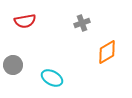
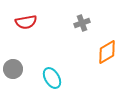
red semicircle: moved 1 px right, 1 px down
gray circle: moved 4 px down
cyan ellipse: rotated 30 degrees clockwise
